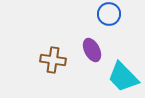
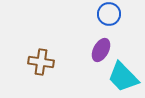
purple ellipse: moved 9 px right; rotated 55 degrees clockwise
brown cross: moved 12 px left, 2 px down
